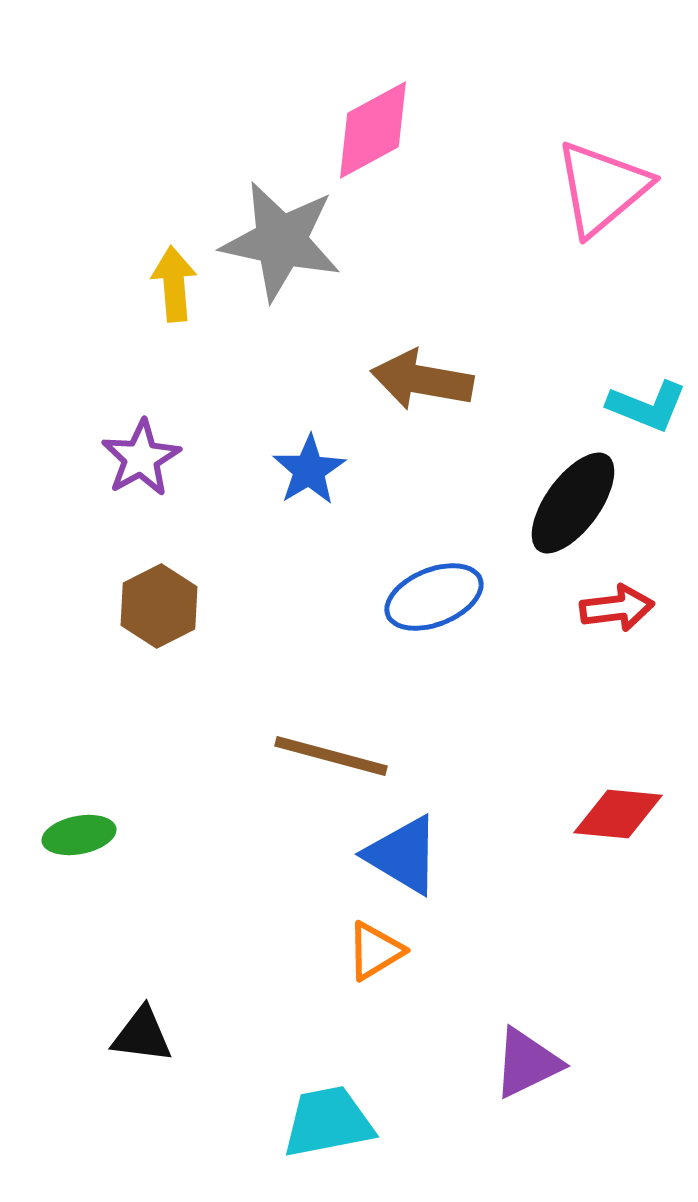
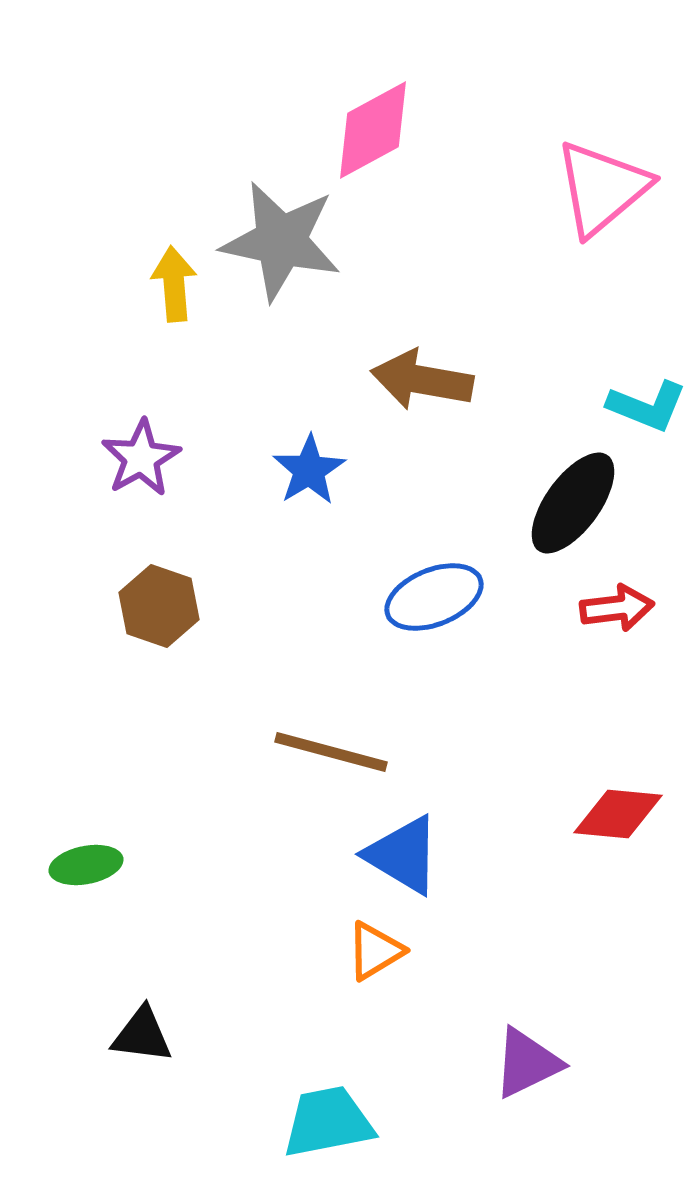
brown hexagon: rotated 14 degrees counterclockwise
brown line: moved 4 px up
green ellipse: moved 7 px right, 30 px down
